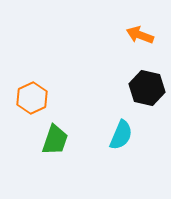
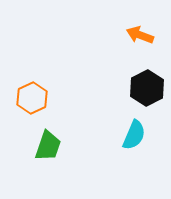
black hexagon: rotated 20 degrees clockwise
cyan semicircle: moved 13 px right
green trapezoid: moved 7 px left, 6 px down
